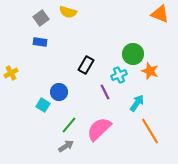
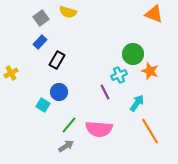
orange triangle: moved 6 px left
blue rectangle: rotated 56 degrees counterclockwise
black rectangle: moved 29 px left, 5 px up
pink semicircle: rotated 132 degrees counterclockwise
